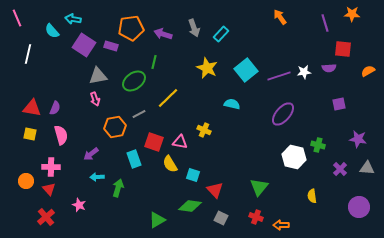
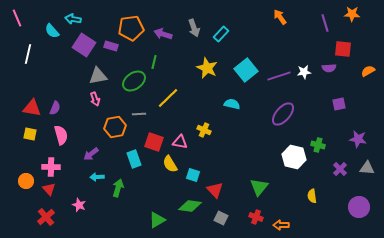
gray line at (139, 114): rotated 24 degrees clockwise
